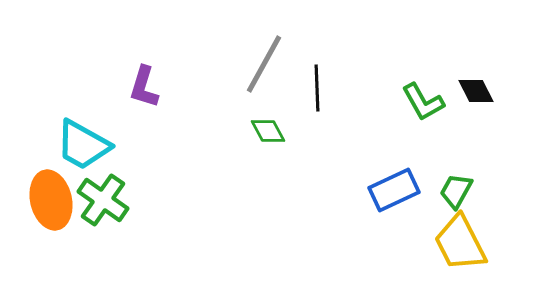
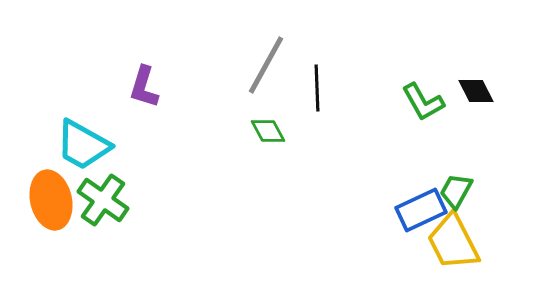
gray line: moved 2 px right, 1 px down
blue rectangle: moved 27 px right, 20 px down
yellow trapezoid: moved 7 px left, 1 px up
